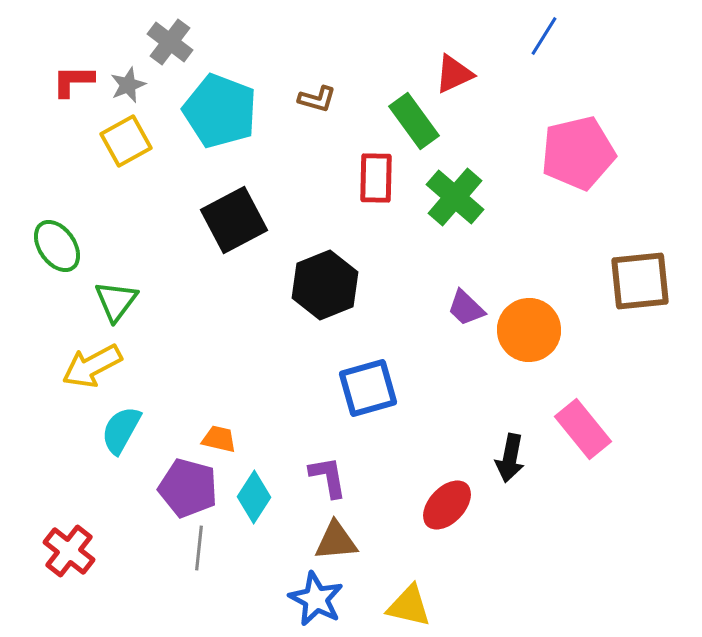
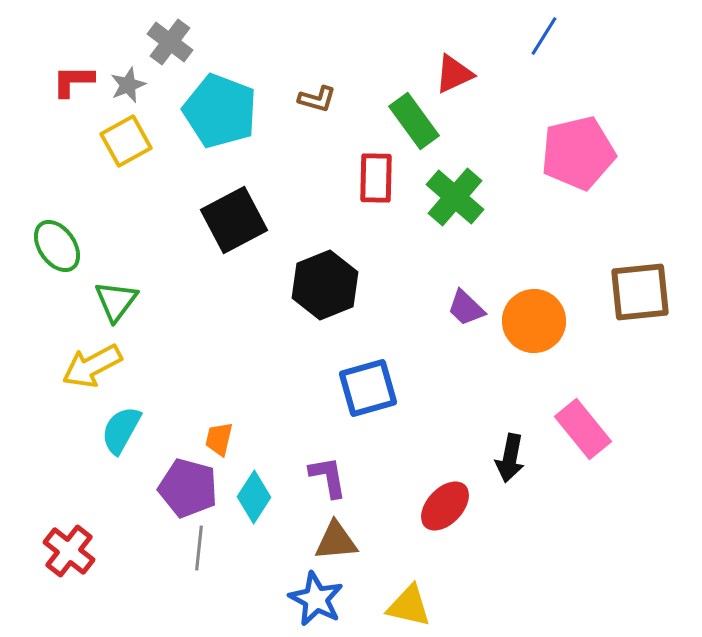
brown square: moved 11 px down
orange circle: moved 5 px right, 9 px up
orange trapezoid: rotated 90 degrees counterclockwise
red ellipse: moved 2 px left, 1 px down
